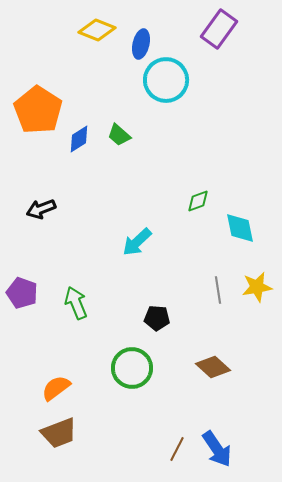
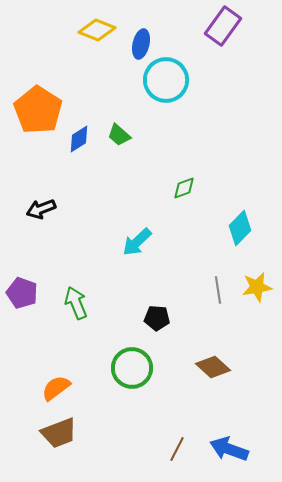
purple rectangle: moved 4 px right, 3 px up
green diamond: moved 14 px left, 13 px up
cyan diamond: rotated 56 degrees clockwise
blue arrow: moved 12 px right; rotated 144 degrees clockwise
